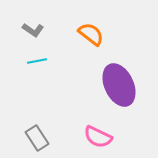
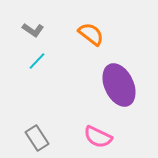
cyan line: rotated 36 degrees counterclockwise
